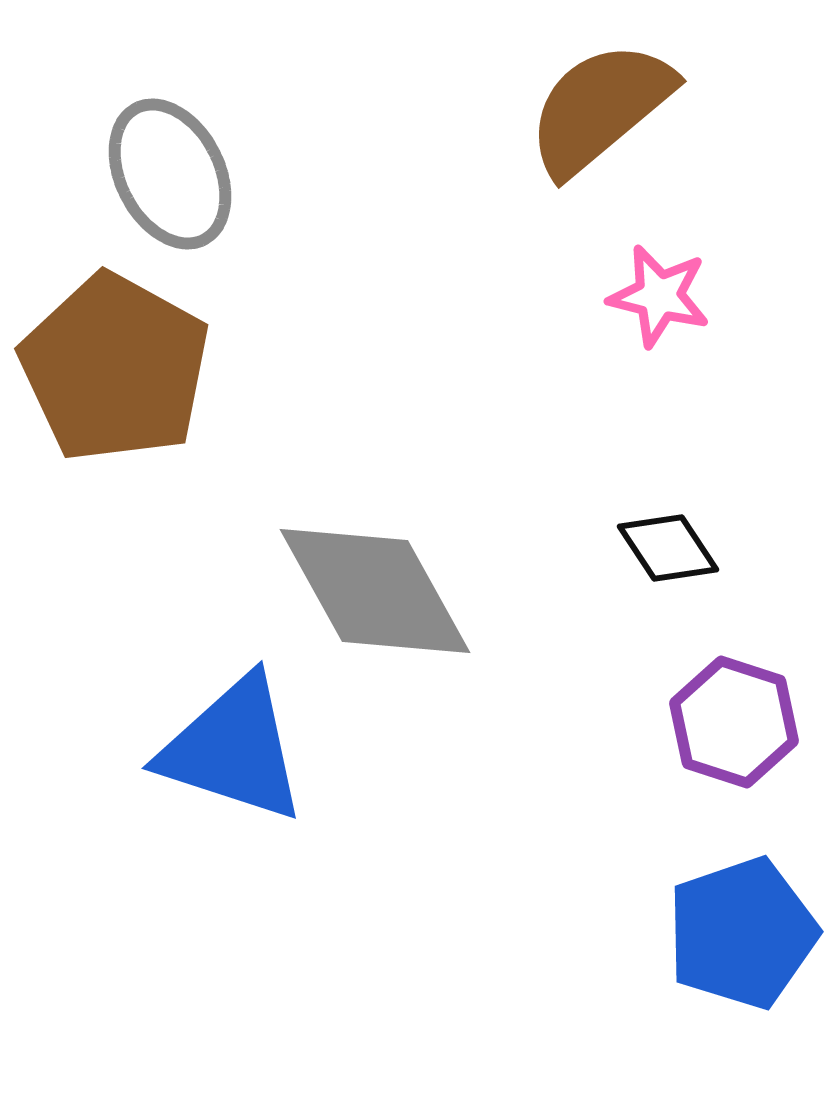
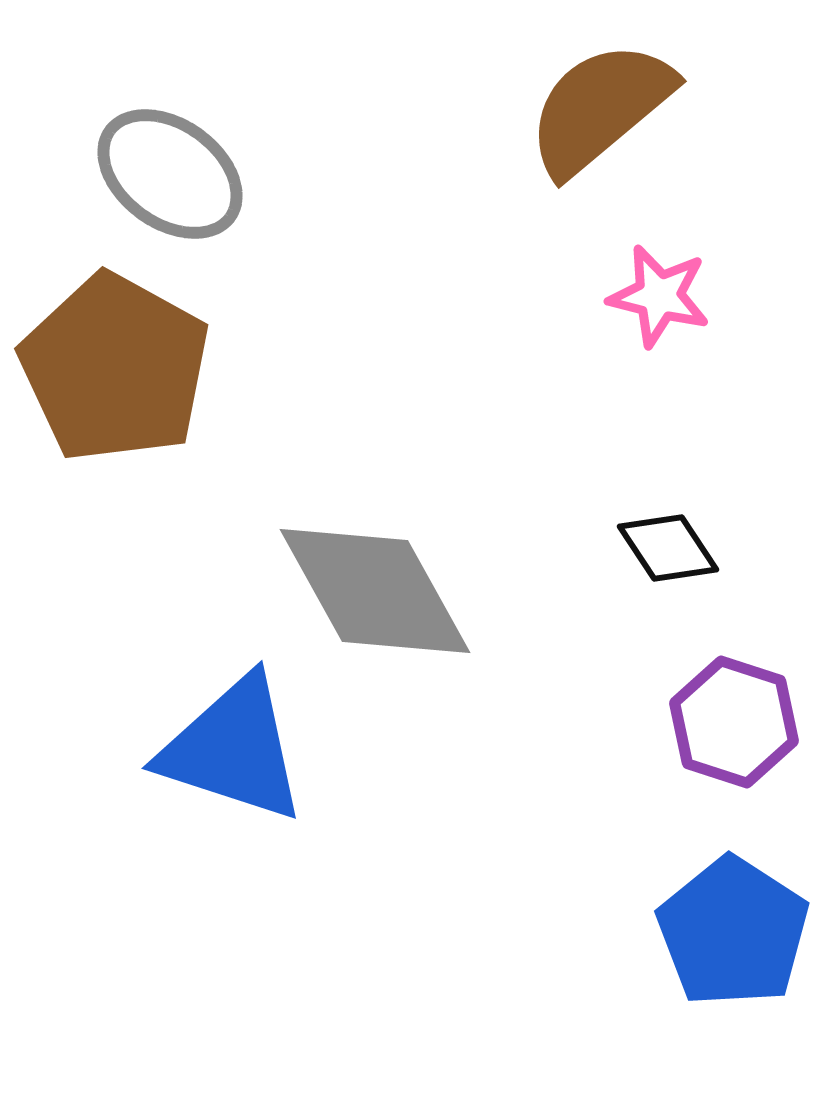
gray ellipse: rotated 27 degrees counterclockwise
blue pentagon: moved 9 px left, 1 px up; rotated 20 degrees counterclockwise
